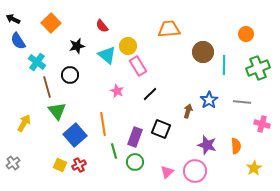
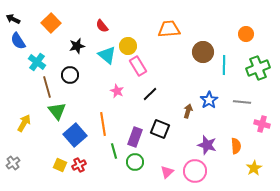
black square: moved 1 px left
